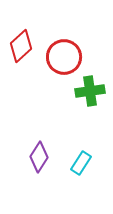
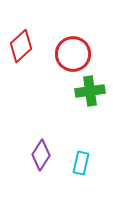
red circle: moved 9 px right, 3 px up
purple diamond: moved 2 px right, 2 px up
cyan rectangle: rotated 20 degrees counterclockwise
